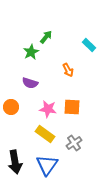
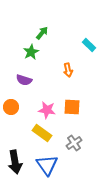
green arrow: moved 4 px left, 4 px up
orange arrow: rotated 16 degrees clockwise
purple semicircle: moved 6 px left, 3 px up
pink star: moved 1 px left, 1 px down
yellow rectangle: moved 3 px left, 1 px up
blue triangle: rotated 10 degrees counterclockwise
